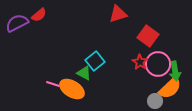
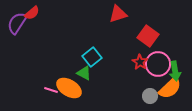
red semicircle: moved 7 px left, 2 px up
purple semicircle: rotated 30 degrees counterclockwise
cyan square: moved 3 px left, 4 px up
pink line: moved 2 px left, 6 px down
orange ellipse: moved 3 px left, 1 px up
gray circle: moved 5 px left, 5 px up
